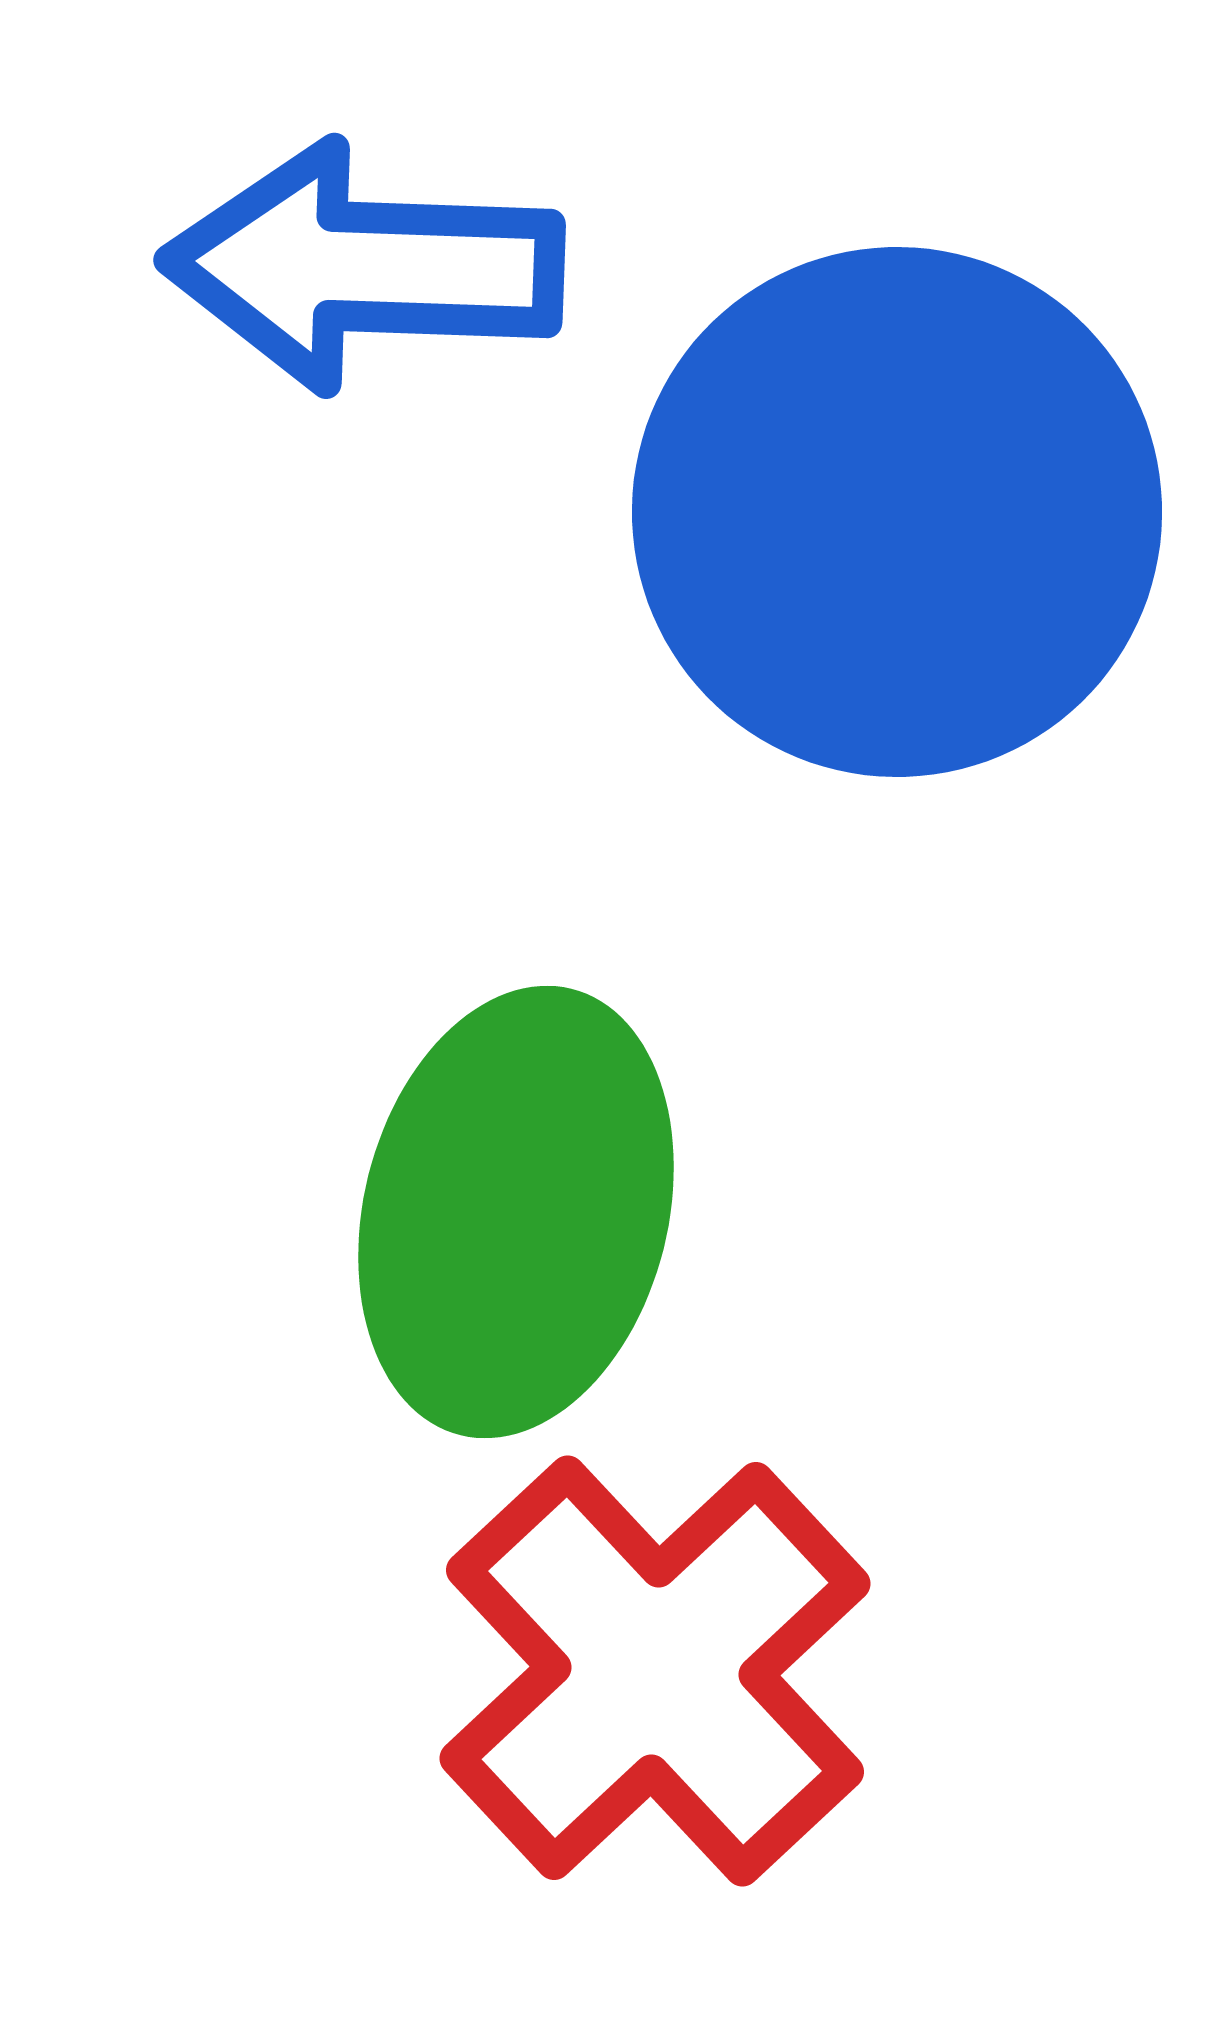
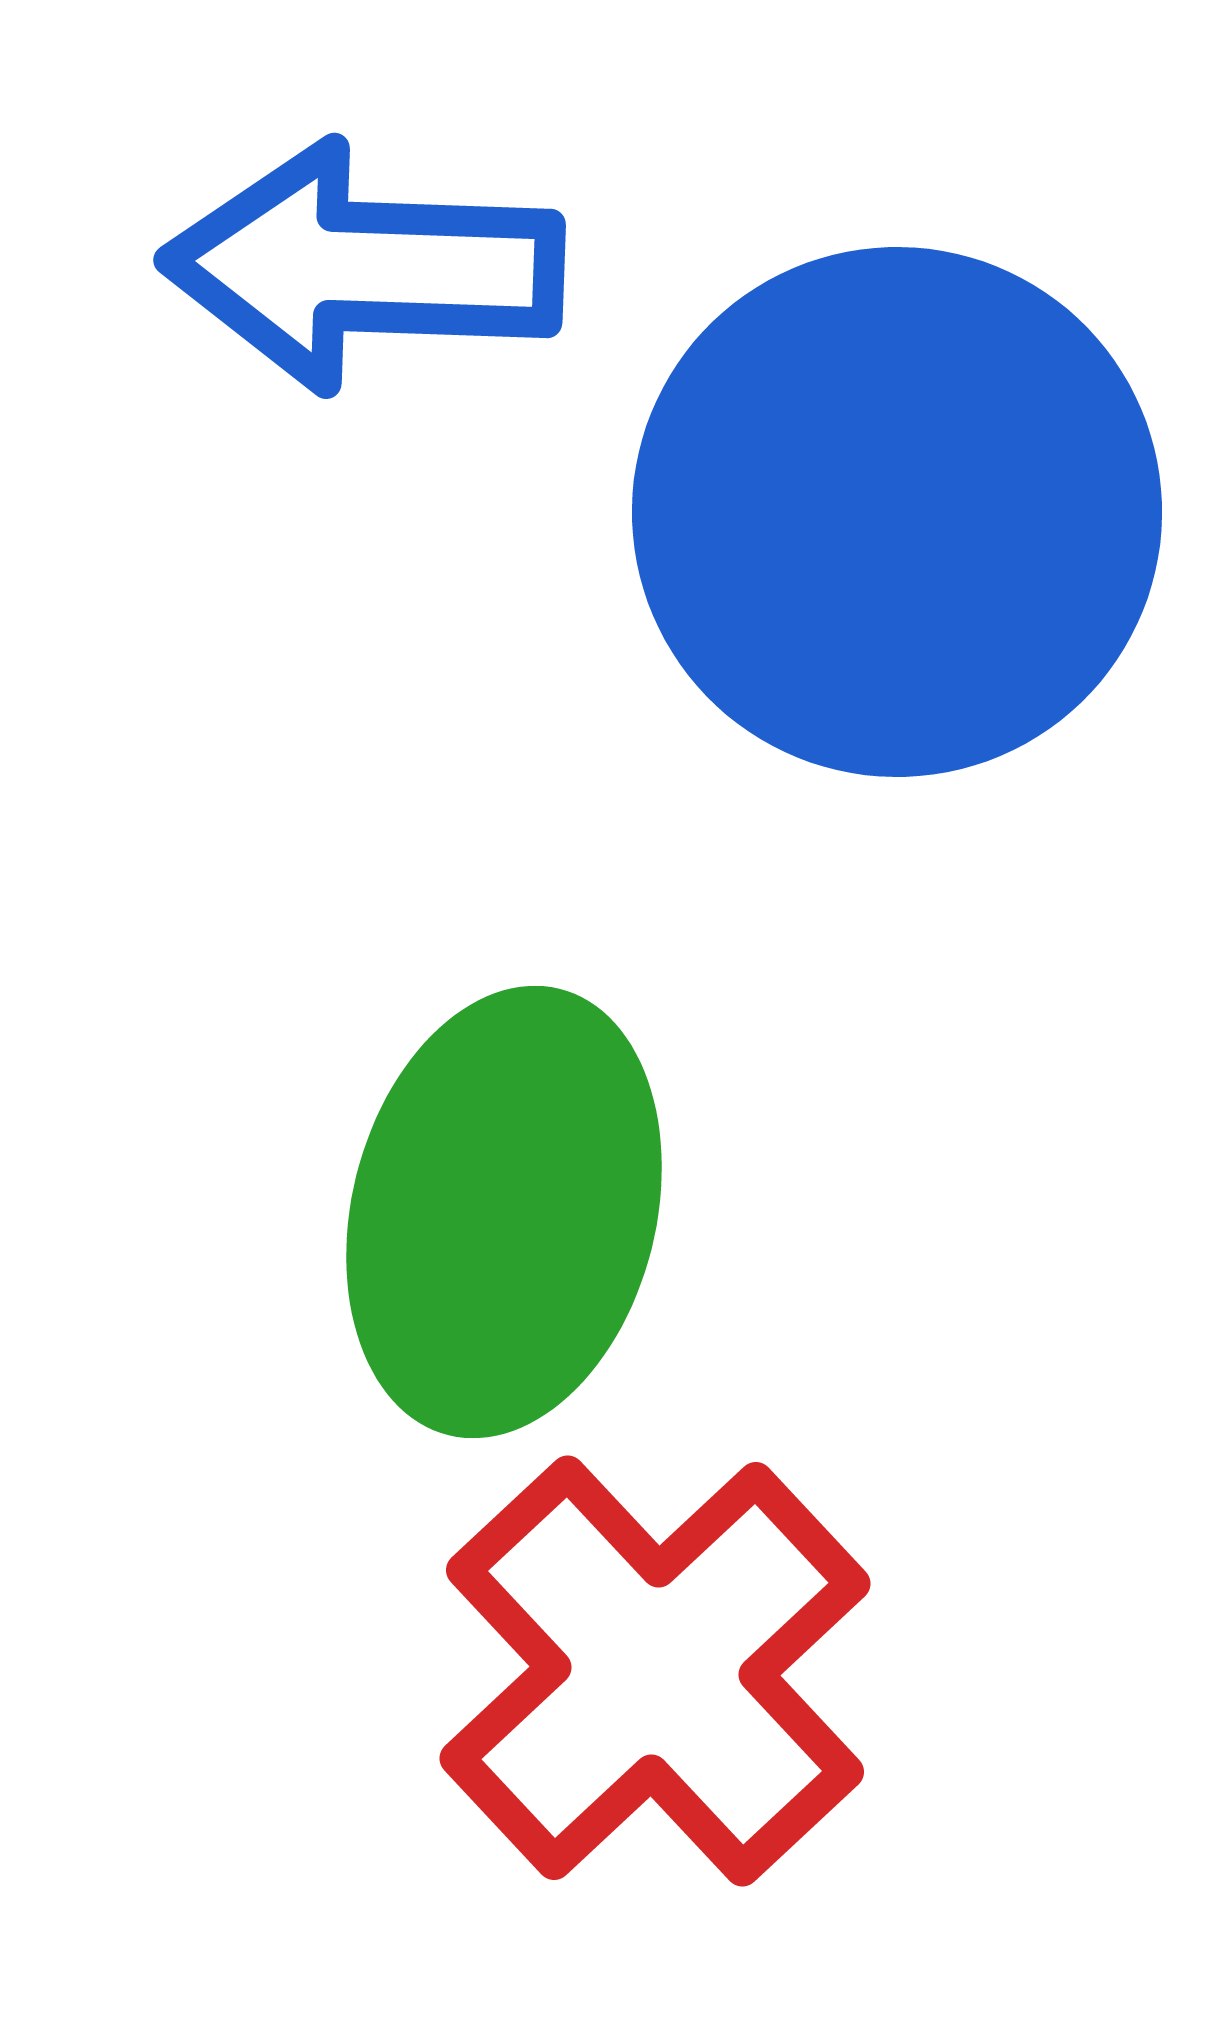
green ellipse: moved 12 px left
